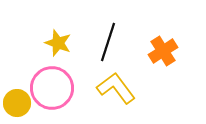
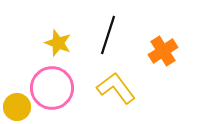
black line: moved 7 px up
yellow circle: moved 4 px down
